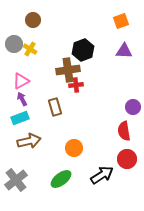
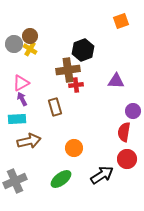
brown circle: moved 3 px left, 16 px down
purple triangle: moved 8 px left, 30 px down
pink triangle: moved 2 px down
purple circle: moved 4 px down
cyan rectangle: moved 3 px left, 1 px down; rotated 18 degrees clockwise
red semicircle: moved 1 px down; rotated 18 degrees clockwise
gray cross: moved 1 px left, 1 px down; rotated 15 degrees clockwise
